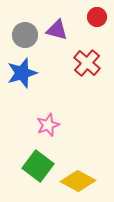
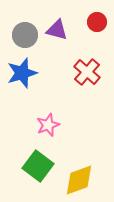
red circle: moved 5 px down
red cross: moved 9 px down
yellow diamond: moved 1 px right, 1 px up; rotated 48 degrees counterclockwise
